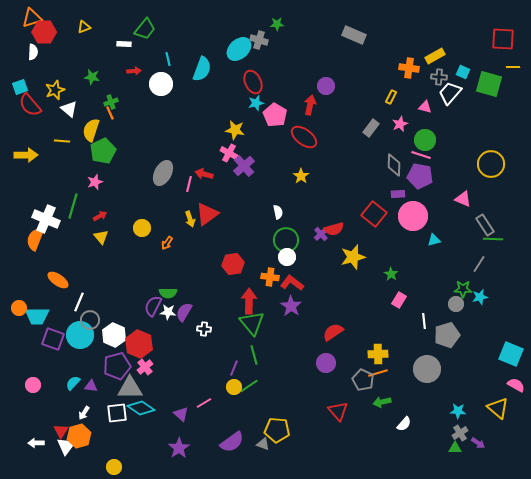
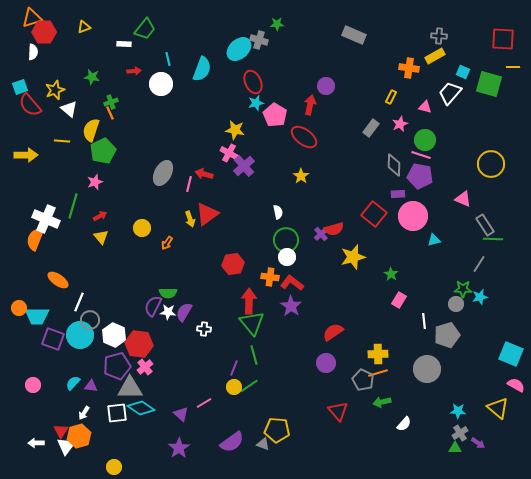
gray cross at (439, 77): moved 41 px up
red hexagon at (139, 344): rotated 16 degrees counterclockwise
